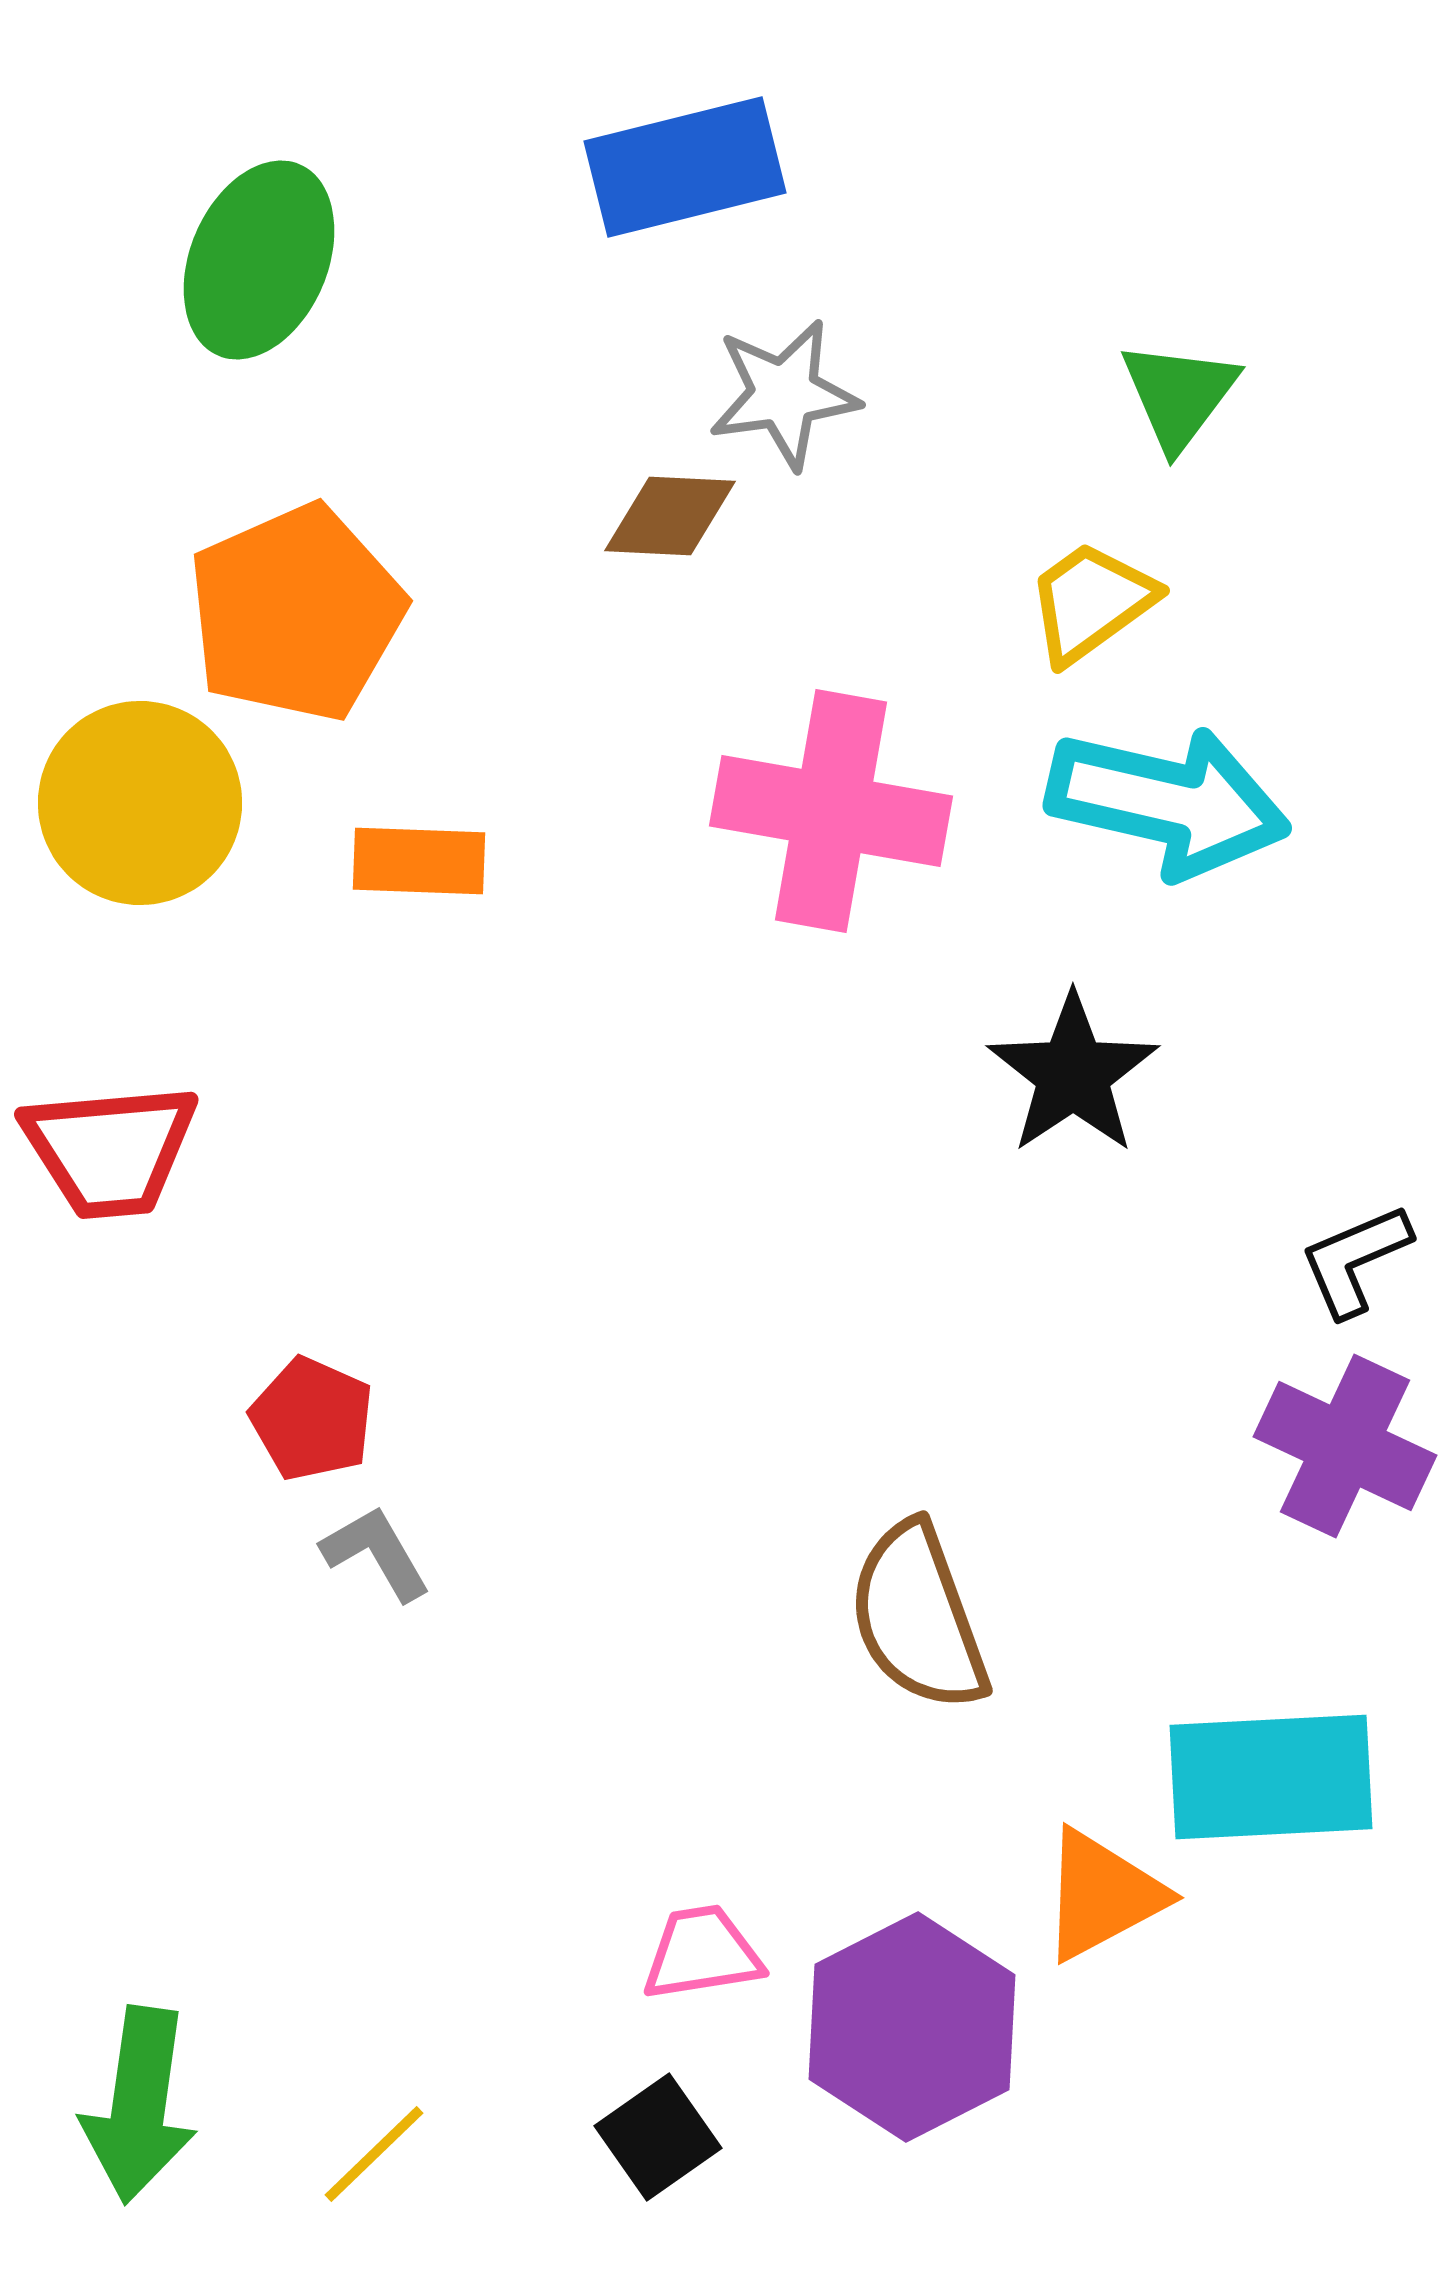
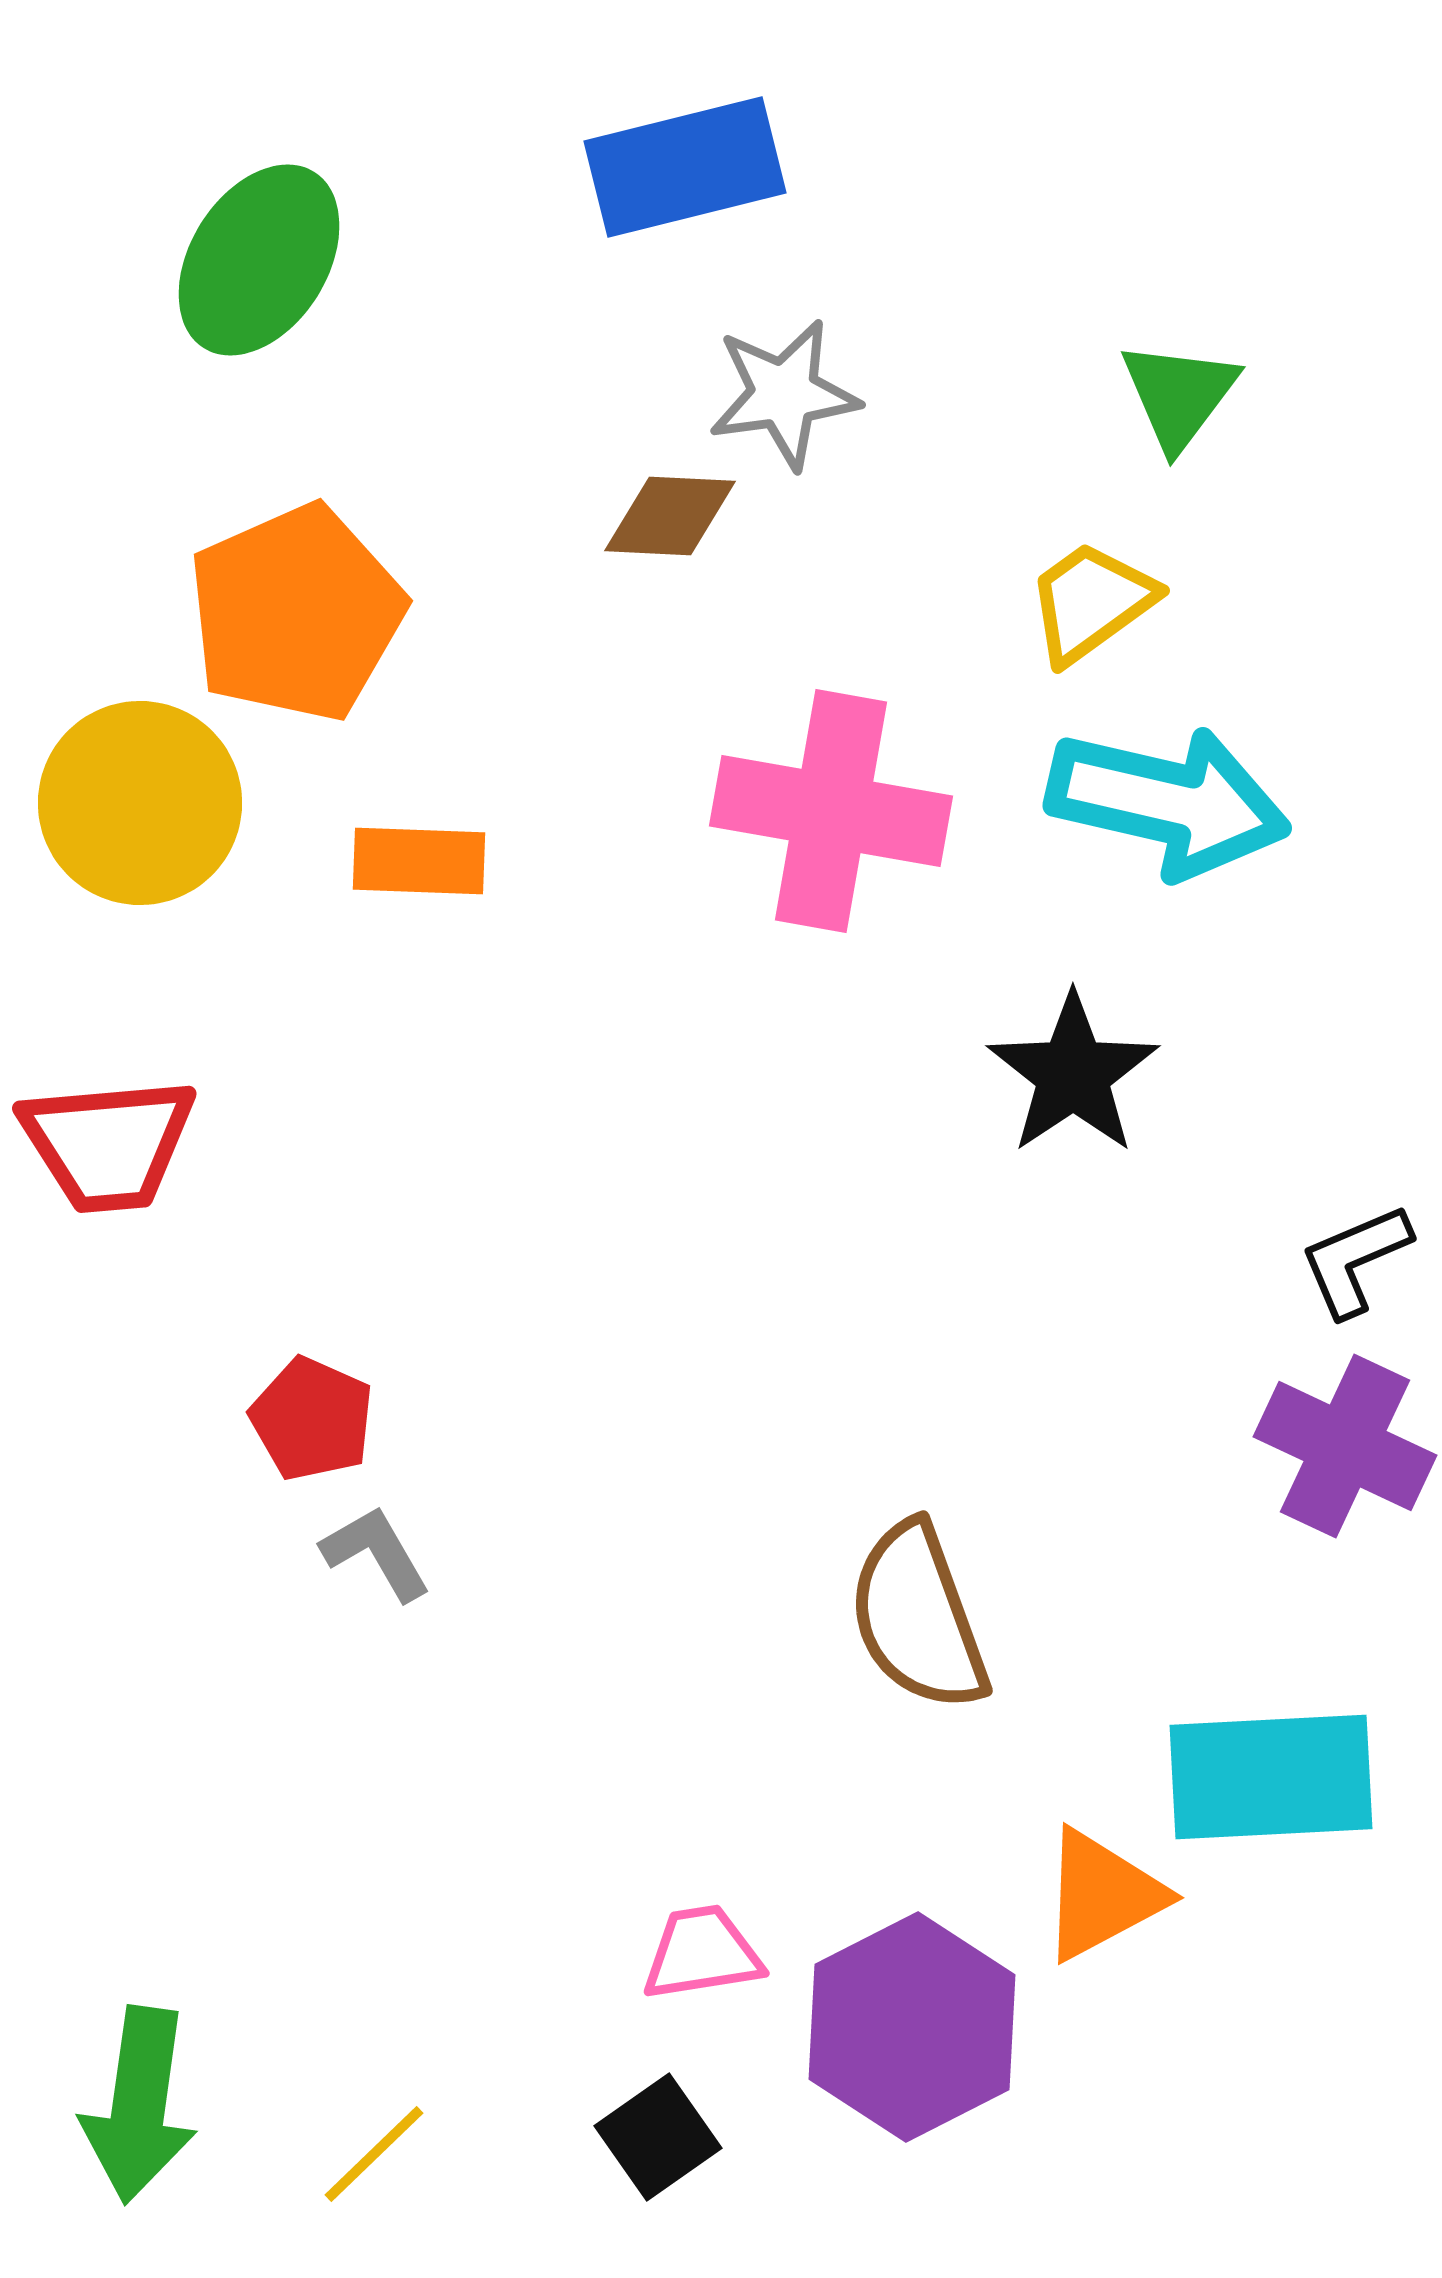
green ellipse: rotated 9 degrees clockwise
red trapezoid: moved 2 px left, 6 px up
